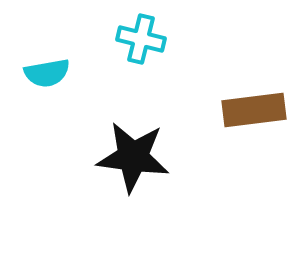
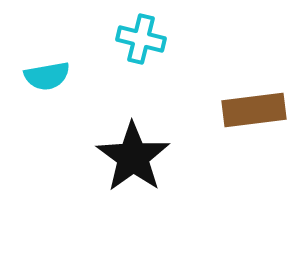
cyan semicircle: moved 3 px down
black star: rotated 28 degrees clockwise
